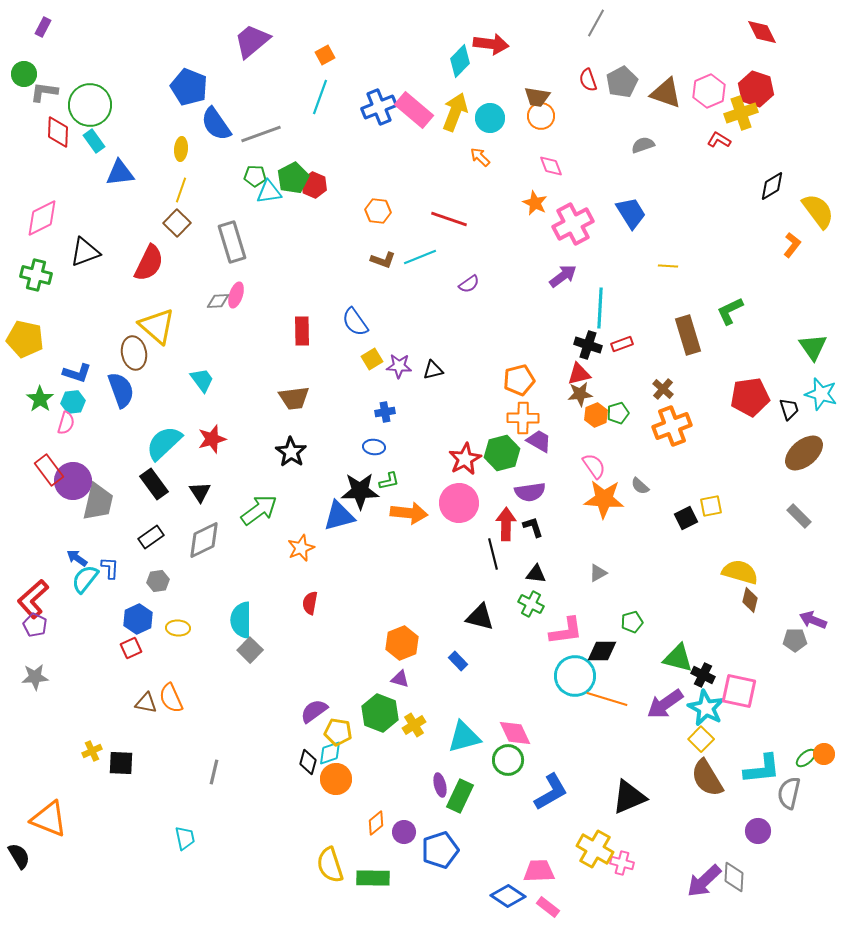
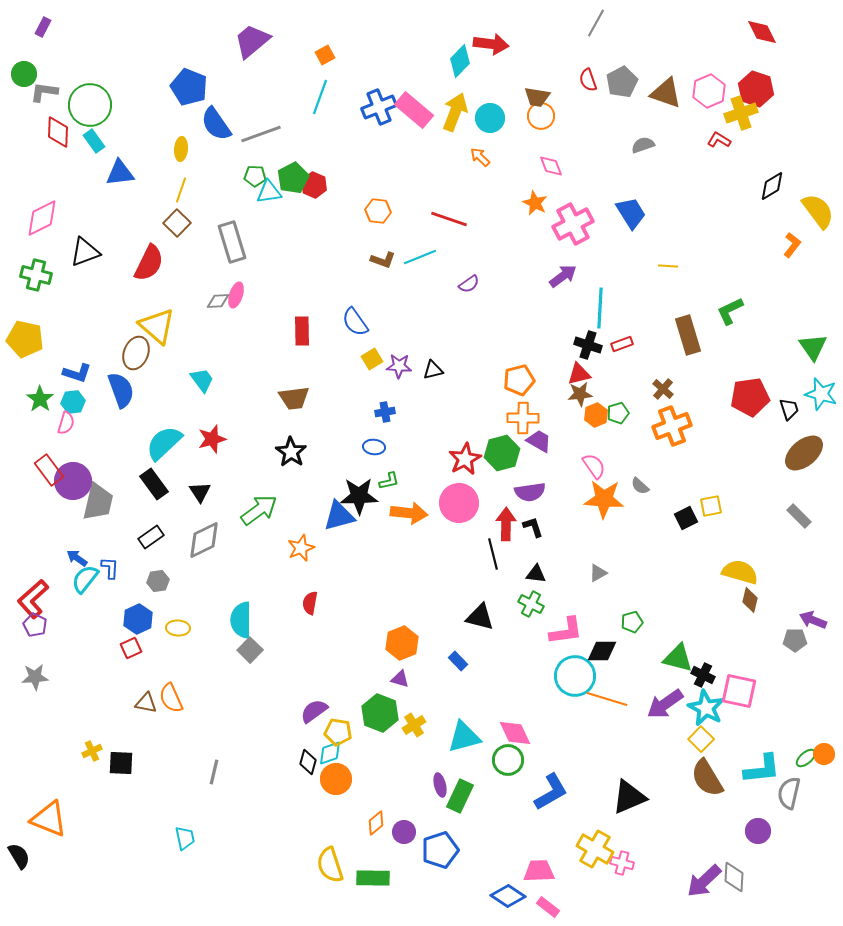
brown ellipse at (134, 353): moved 2 px right; rotated 32 degrees clockwise
black star at (360, 491): moved 1 px left, 5 px down
